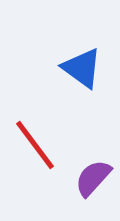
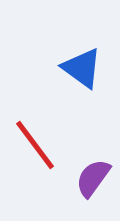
purple semicircle: rotated 6 degrees counterclockwise
